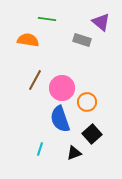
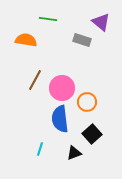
green line: moved 1 px right
orange semicircle: moved 2 px left
blue semicircle: rotated 12 degrees clockwise
